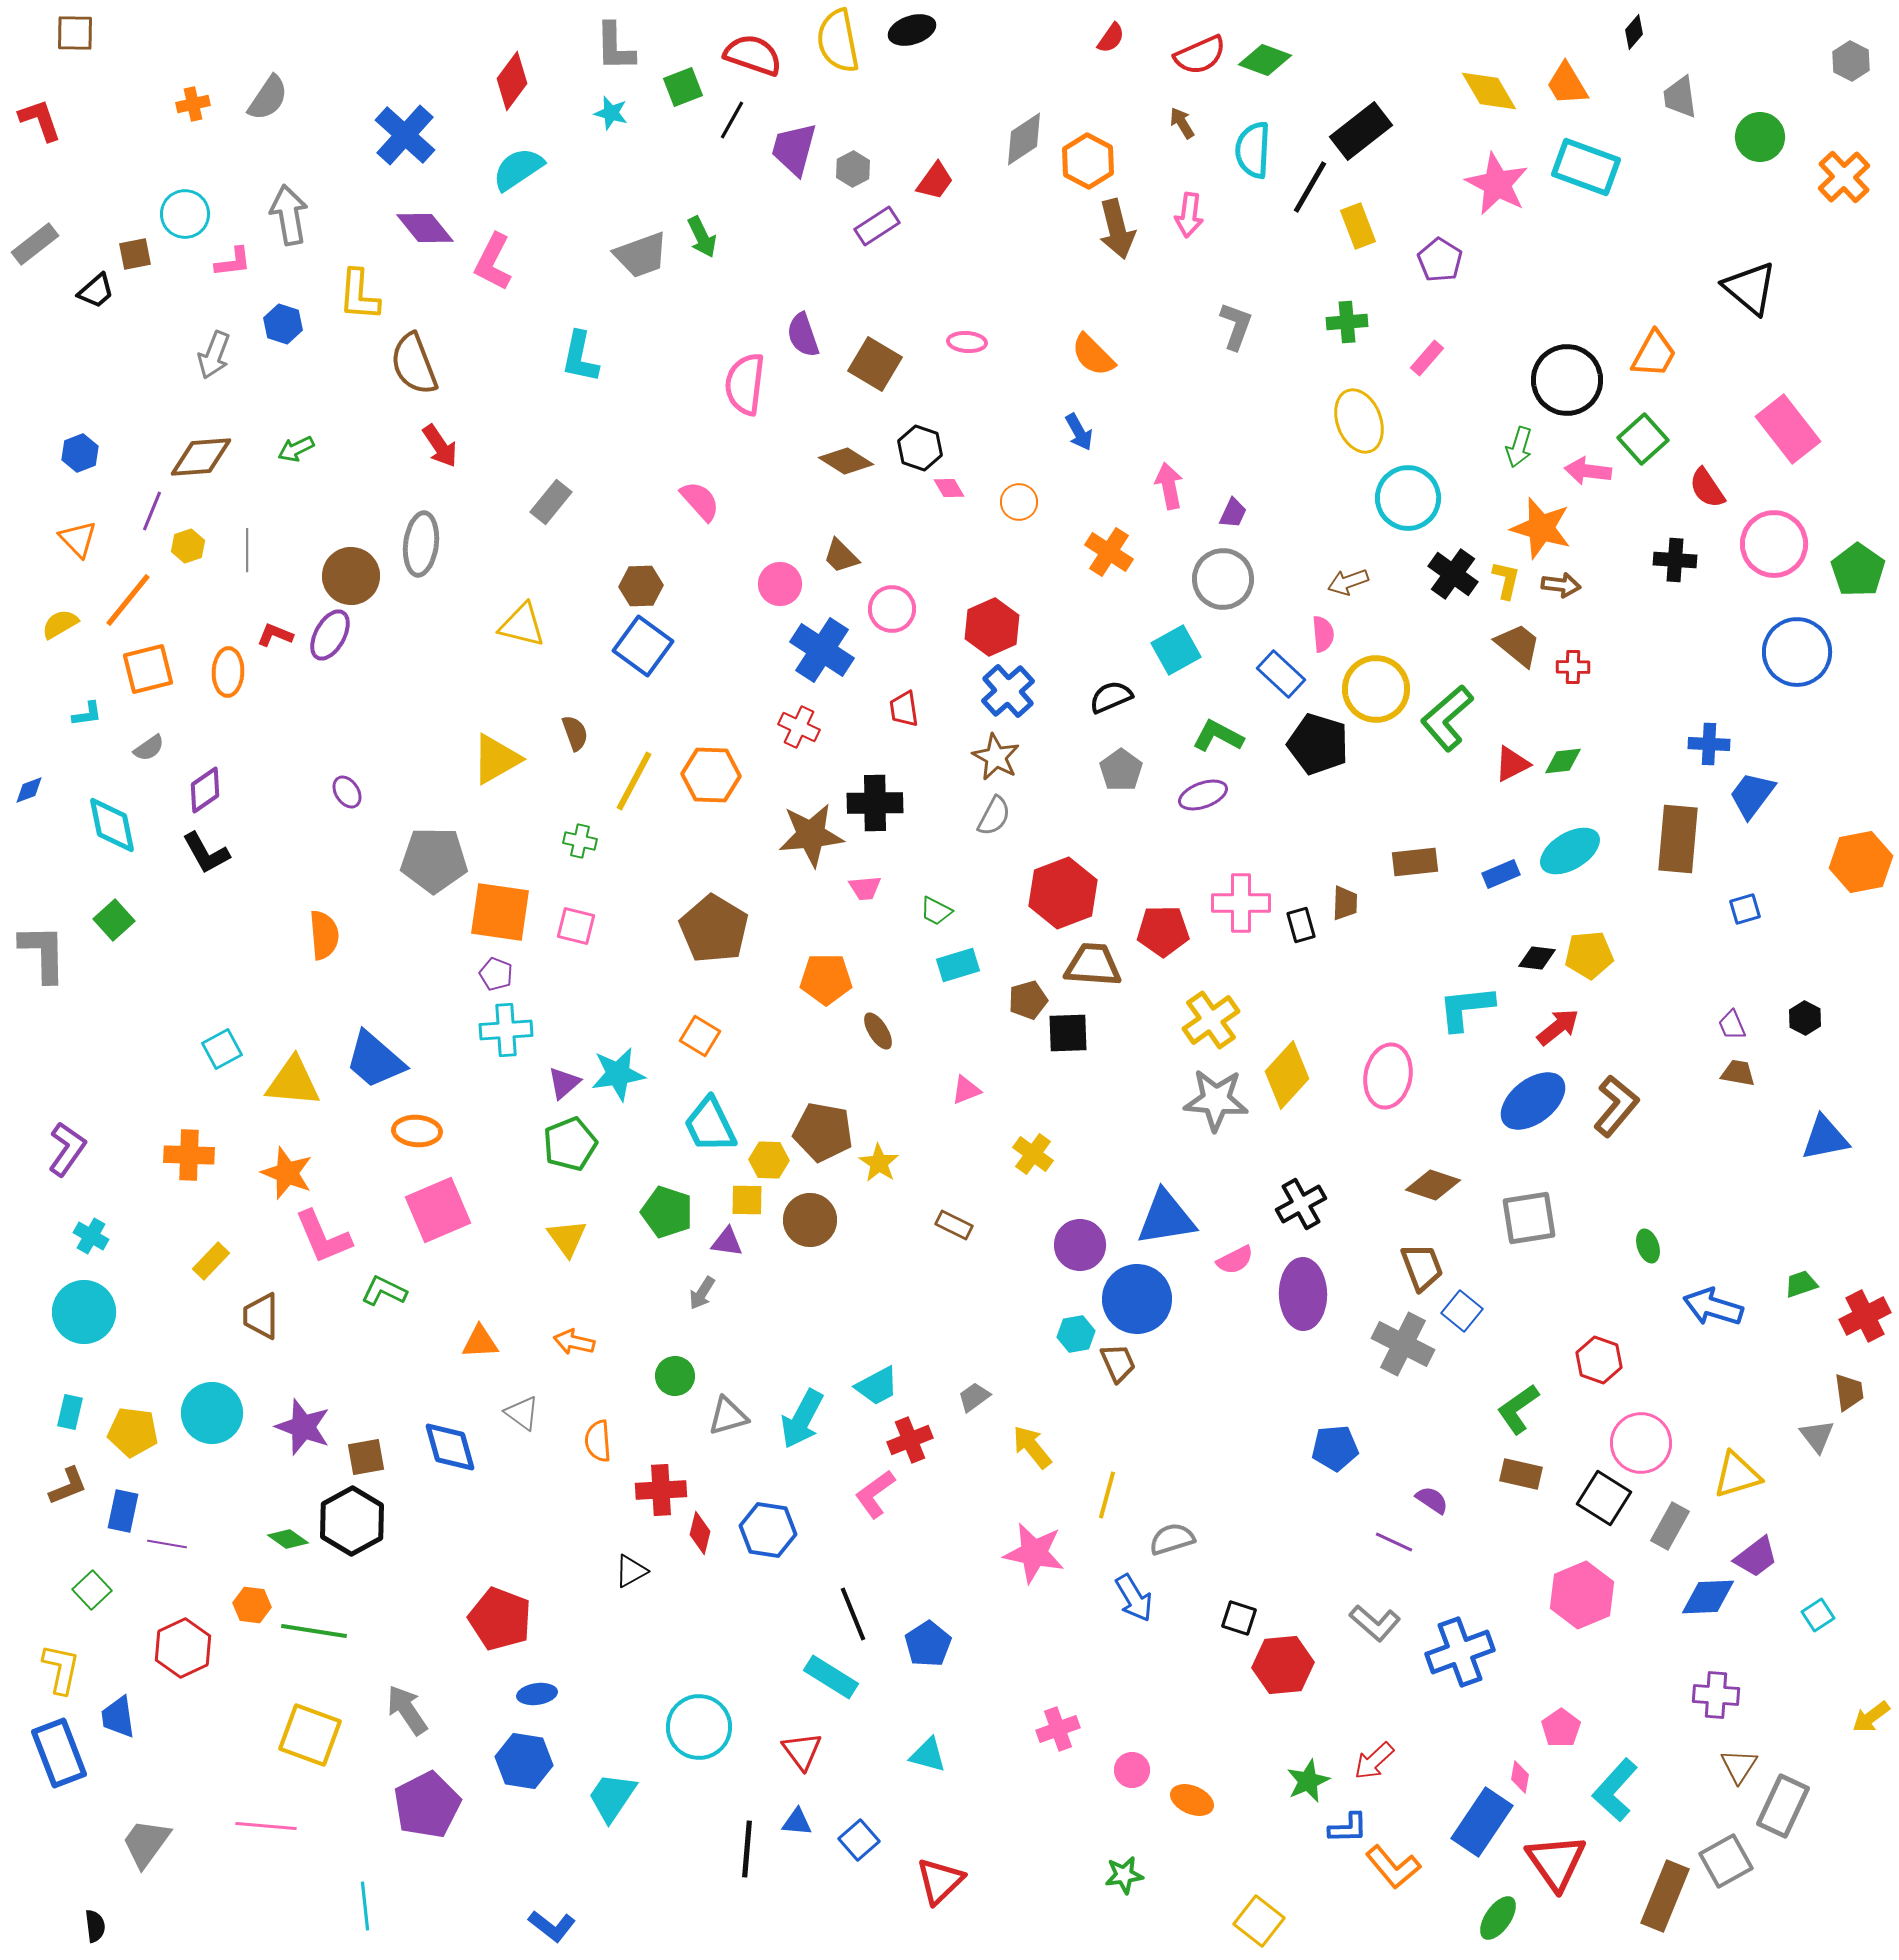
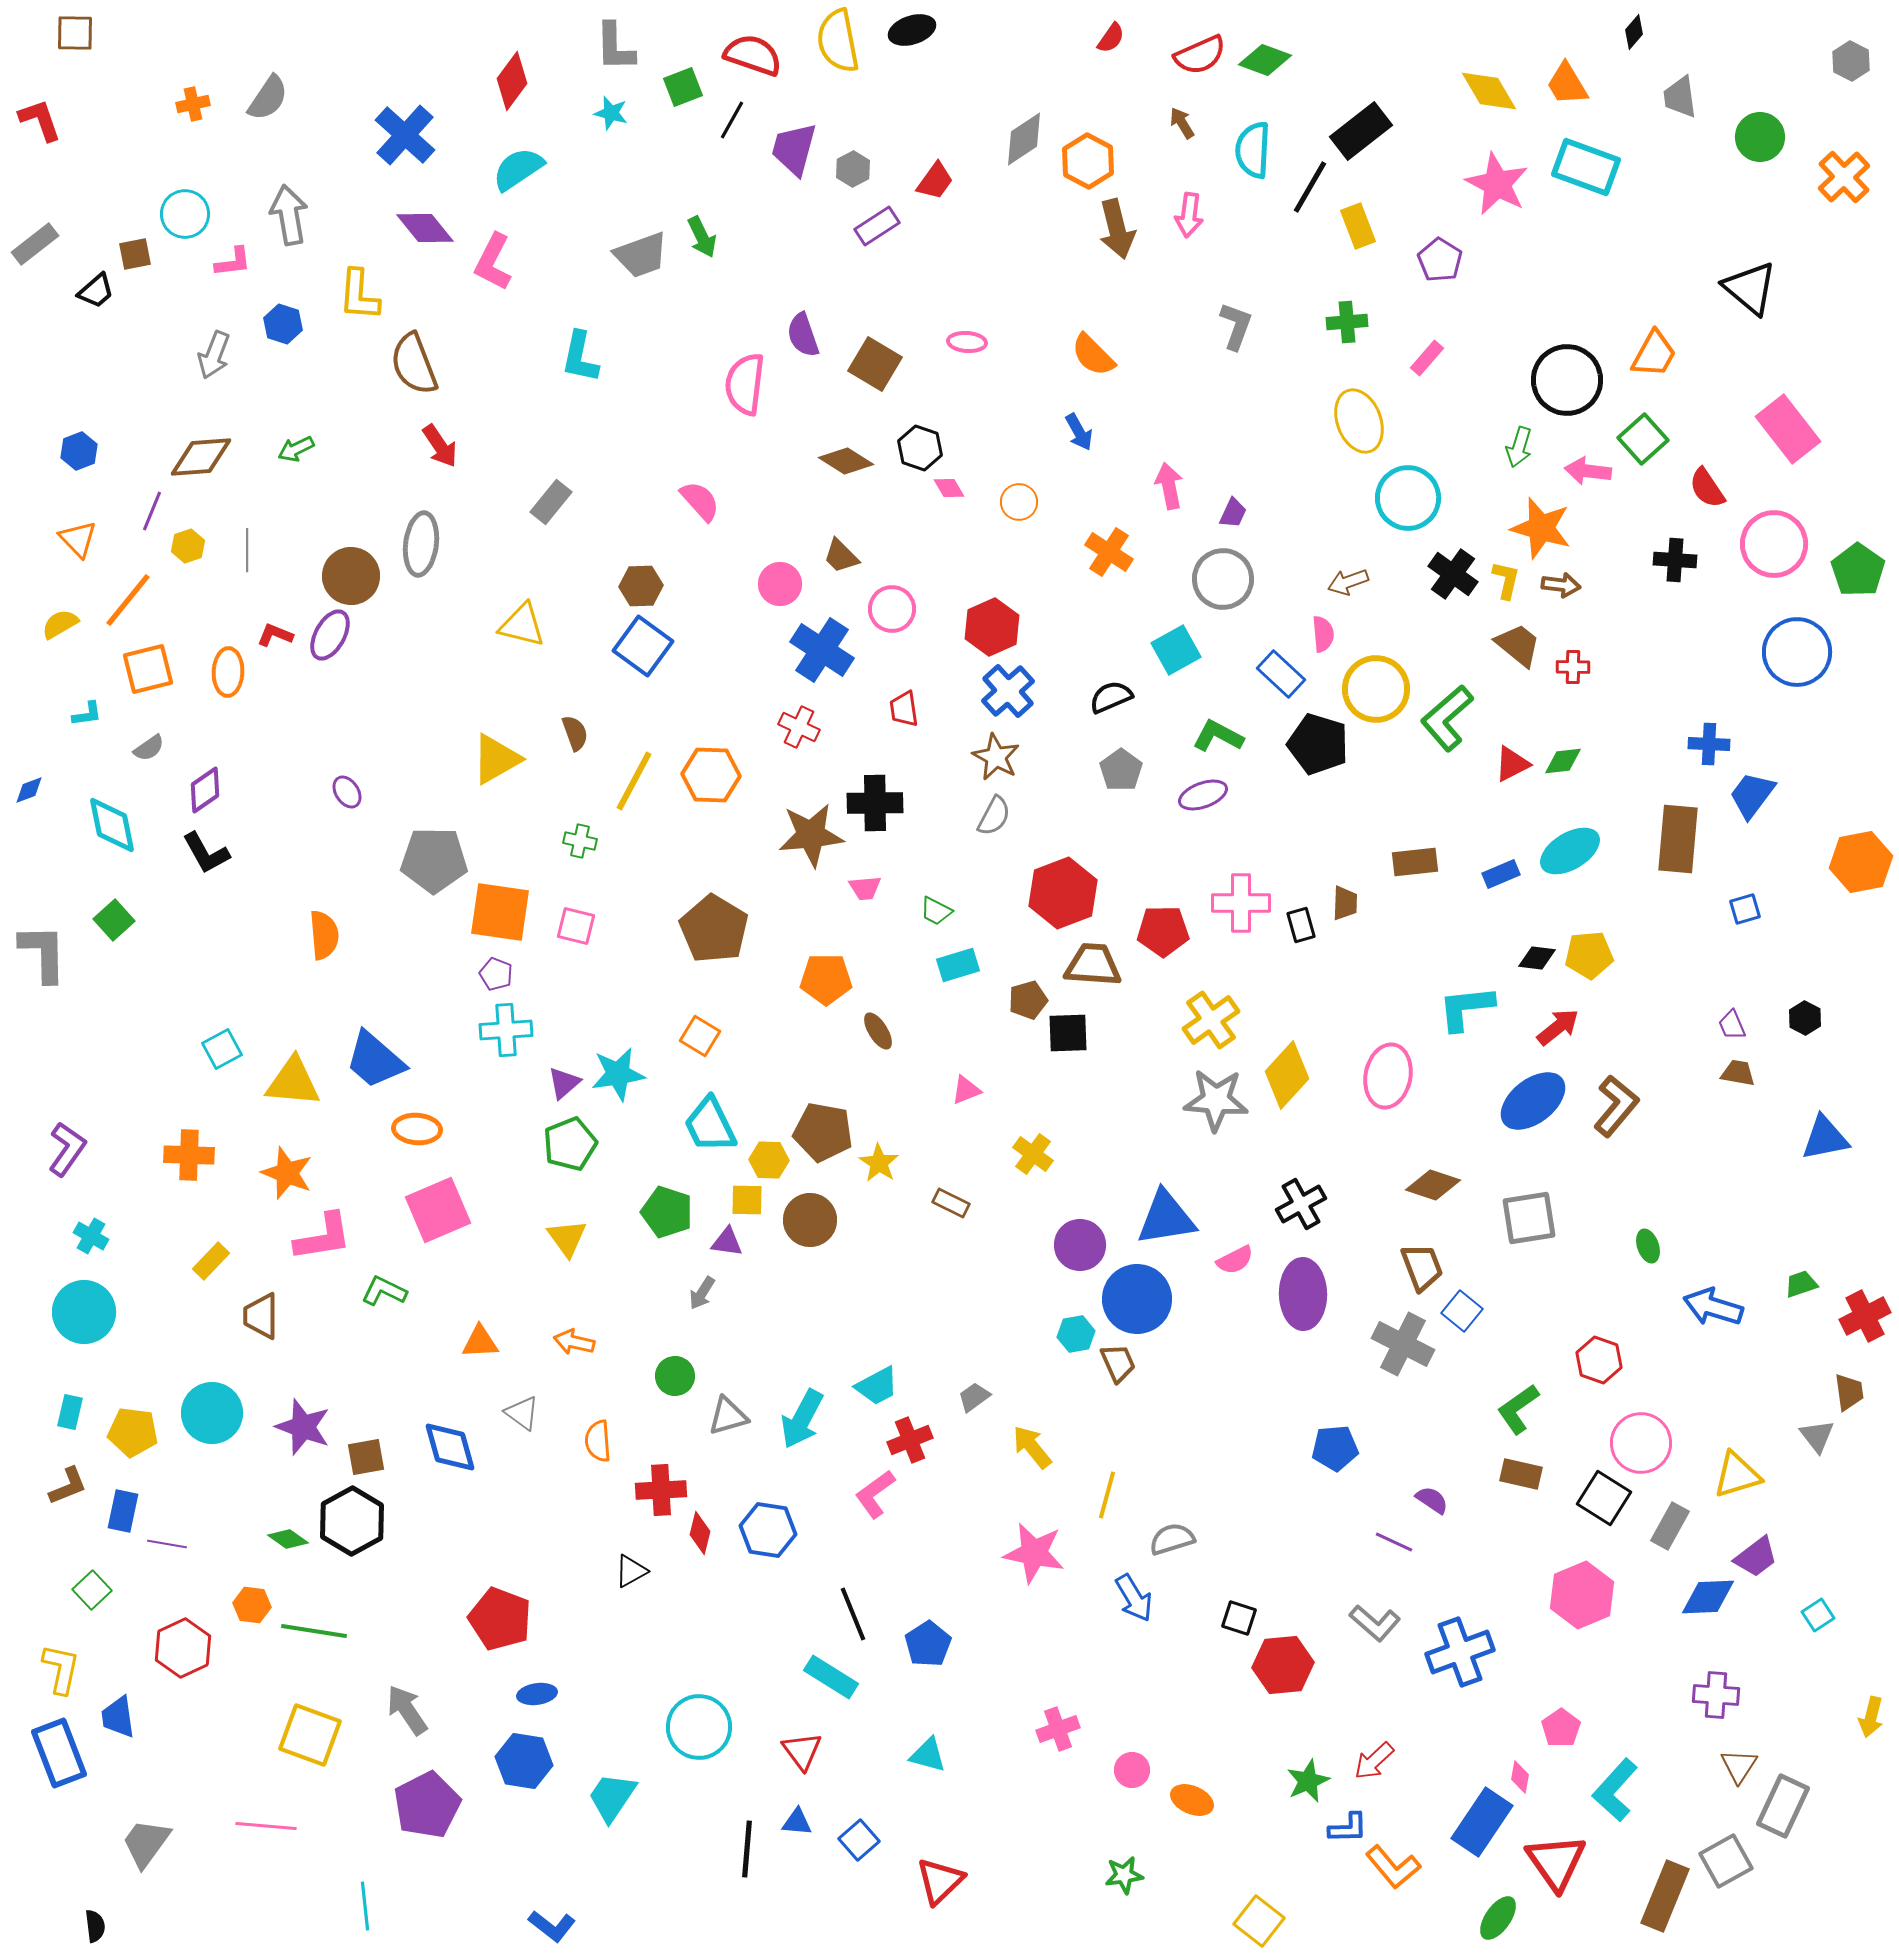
blue hexagon at (80, 453): moved 1 px left, 2 px up
orange ellipse at (417, 1131): moved 2 px up
brown rectangle at (954, 1225): moved 3 px left, 22 px up
pink L-shape at (323, 1237): rotated 76 degrees counterclockwise
yellow arrow at (1871, 1717): rotated 39 degrees counterclockwise
